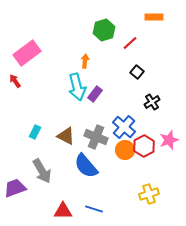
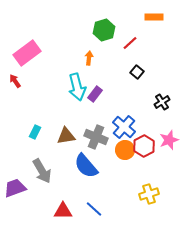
orange arrow: moved 4 px right, 3 px up
black cross: moved 10 px right
brown triangle: rotated 36 degrees counterclockwise
blue line: rotated 24 degrees clockwise
